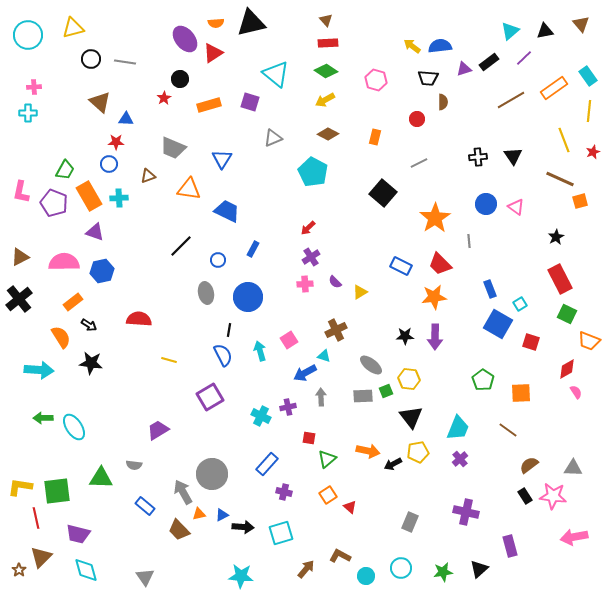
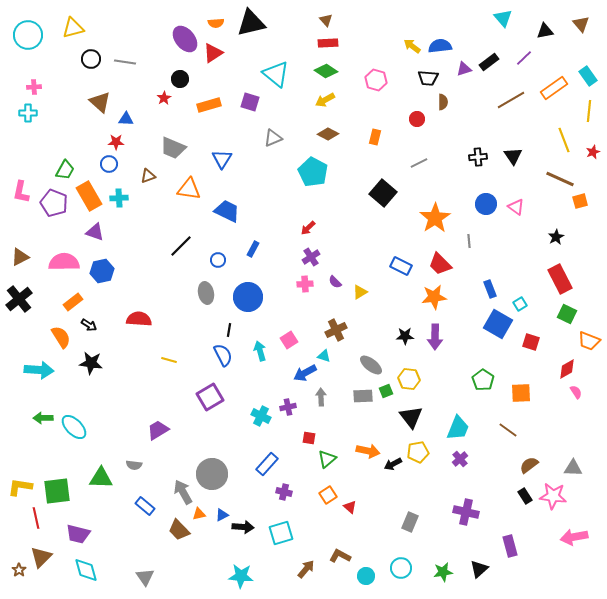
cyan triangle at (510, 31): moved 7 px left, 13 px up; rotated 30 degrees counterclockwise
cyan ellipse at (74, 427): rotated 12 degrees counterclockwise
